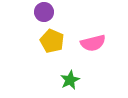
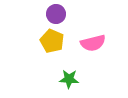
purple circle: moved 12 px right, 2 px down
green star: moved 1 px left, 1 px up; rotated 30 degrees clockwise
